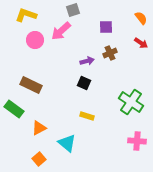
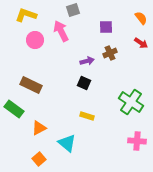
pink arrow: rotated 105 degrees clockwise
